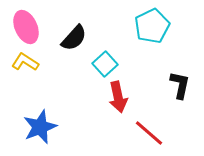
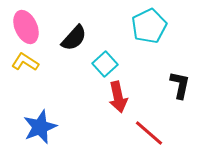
cyan pentagon: moved 3 px left
